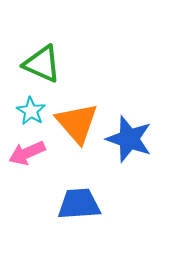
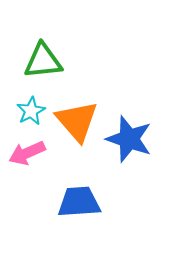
green triangle: moved 1 px right, 3 px up; rotated 30 degrees counterclockwise
cyan star: rotated 12 degrees clockwise
orange triangle: moved 2 px up
blue trapezoid: moved 2 px up
